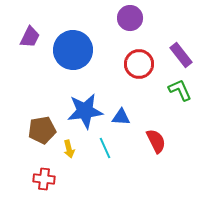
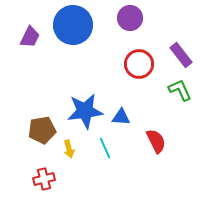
blue circle: moved 25 px up
red cross: rotated 20 degrees counterclockwise
